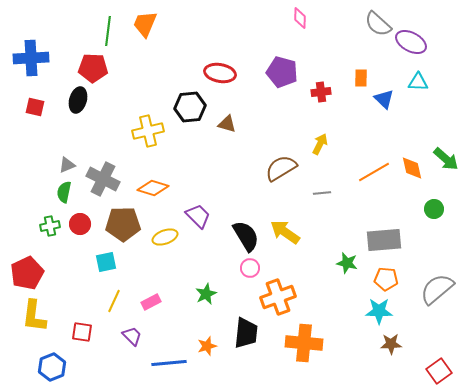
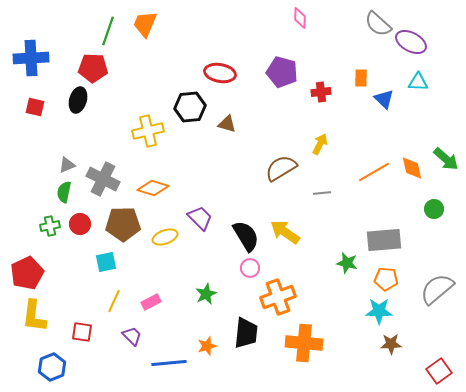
green line at (108, 31): rotated 12 degrees clockwise
purple trapezoid at (198, 216): moved 2 px right, 2 px down
